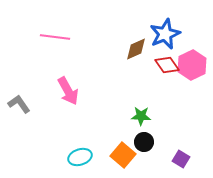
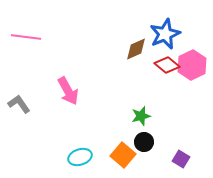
pink line: moved 29 px left
red diamond: rotated 15 degrees counterclockwise
green star: rotated 18 degrees counterclockwise
